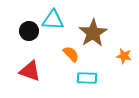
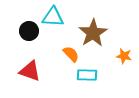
cyan triangle: moved 3 px up
cyan rectangle: moved 3 px up
